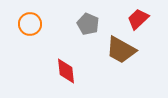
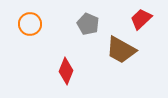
red trapezoid: moved 3 px right
red diamond: rotated 28 degrees clockwise
